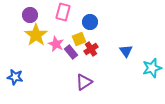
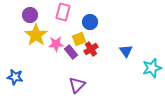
pink star: rotated 28 degrees counterclockwise
purple triangle: moved 7 px left, 3 px down; rotated 12 degrees counterclockwise
